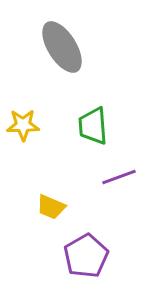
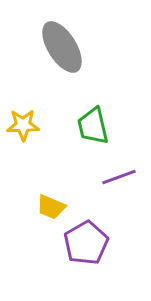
green trapezoid: rotated 9 degrees counterclockwise
purple pentagon: moved 13 px up
